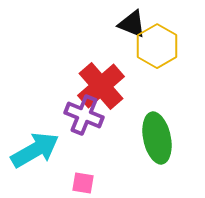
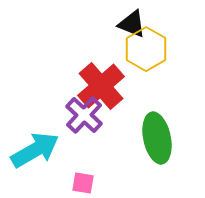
yellow hexagon: moved 11 px left, 3 px down
purple cross: rotated 21 degrees clockwise
